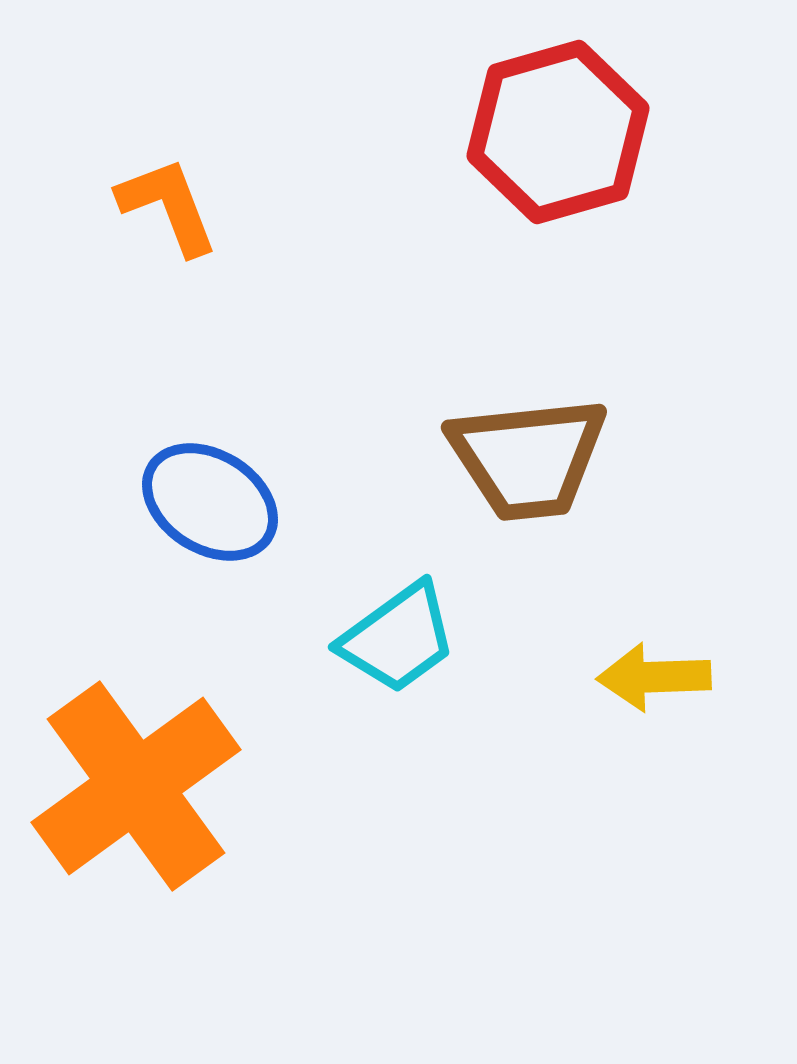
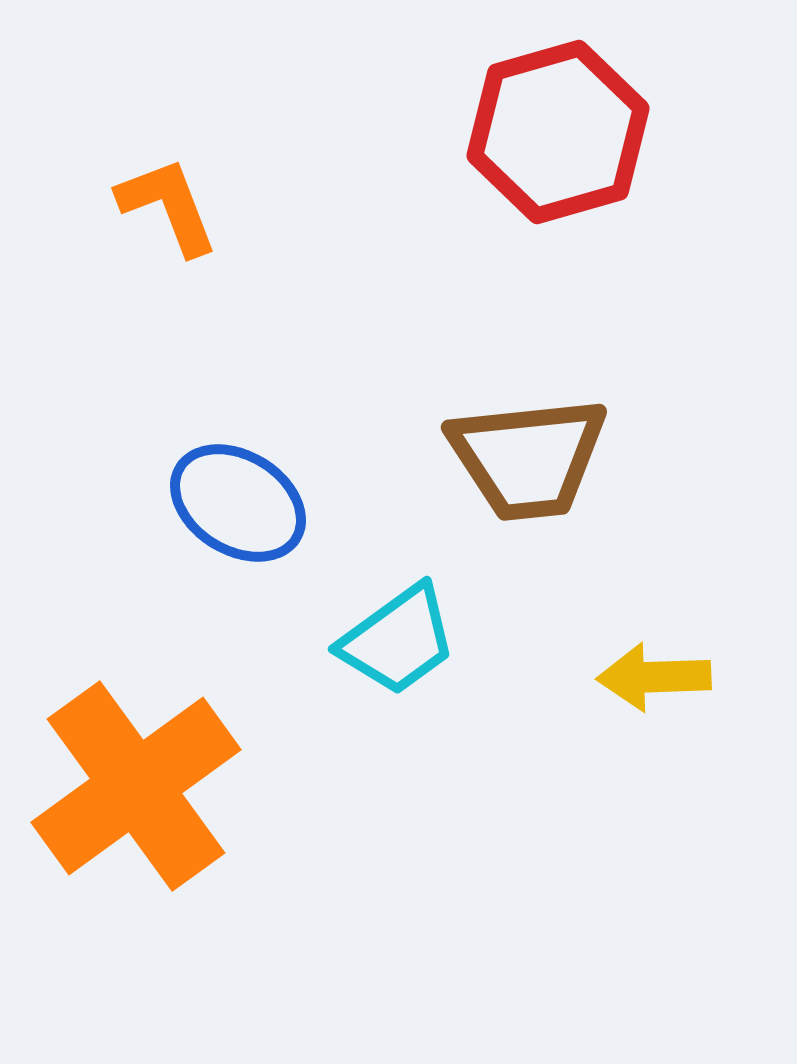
blue ellipse: moved 28 px right, 1 px down
cyan trapezoid: moved 2 px down
